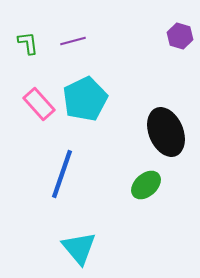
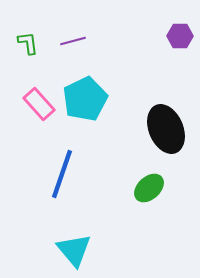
purple hexagon: rotated 15 degrees counterclockwise
black ellipse: moved 3 px up
green ellipse: moved 3 px right, 3 px down
cyan triangle: moved 5 px left, 2 px down
